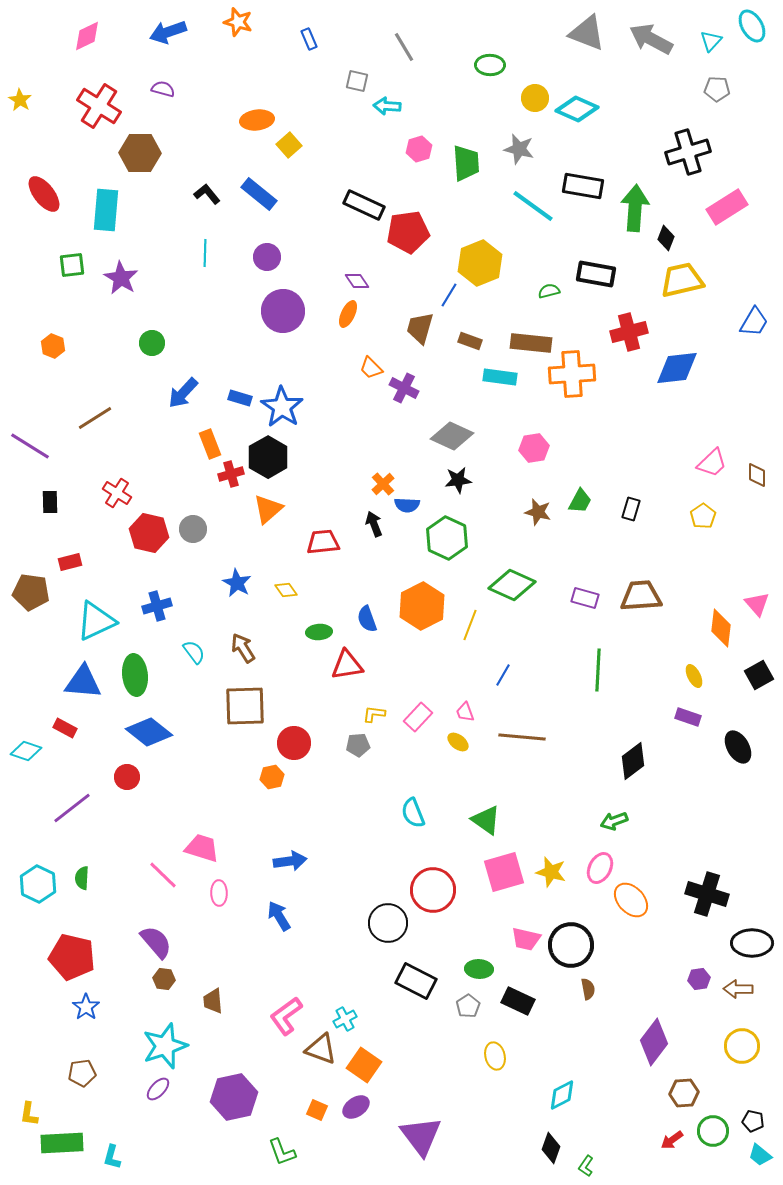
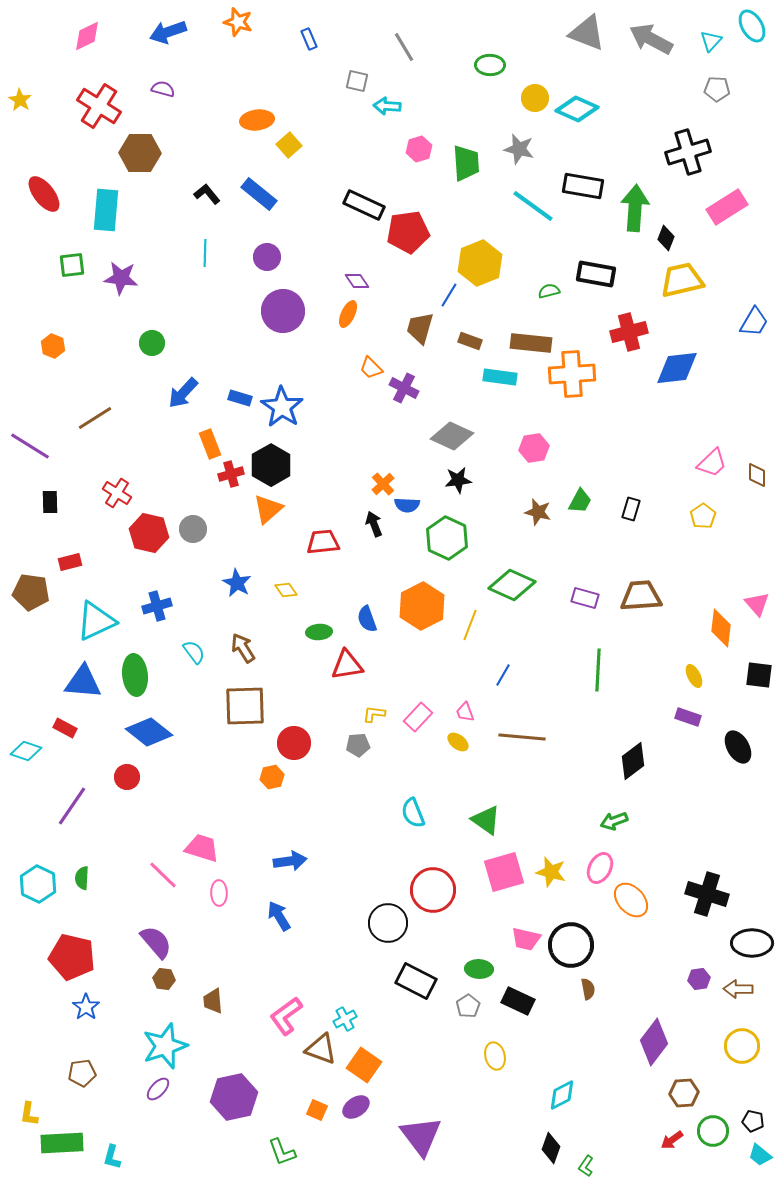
purple star at (121, 278): rotated 24 degrees counterclockwise
black hexagon at (268, 457): moved 3 px right, 8 px down
black square at (759, 675): rotated 36 degrees clockwise
purple line at (72, 808): moved 2 px up; rotated 18 degrees counterclockwise
